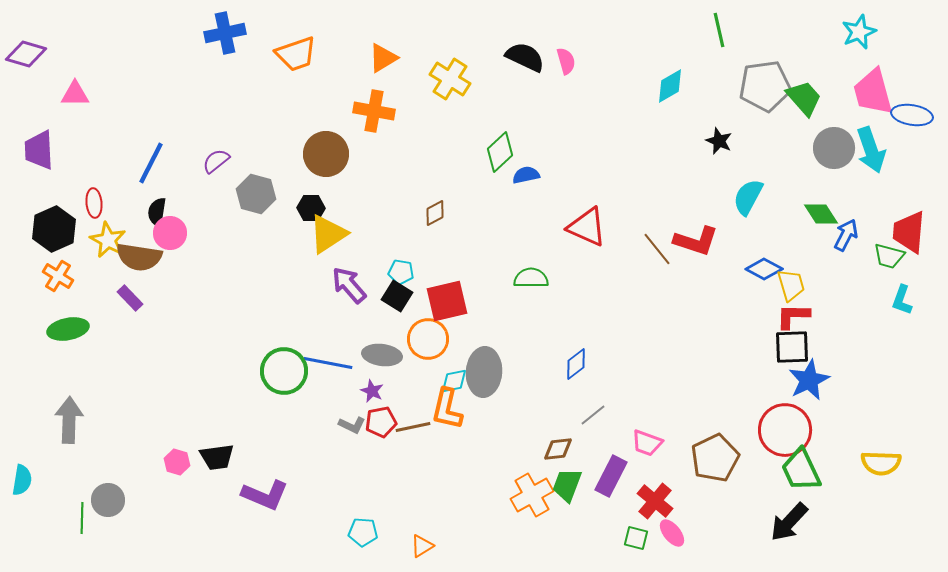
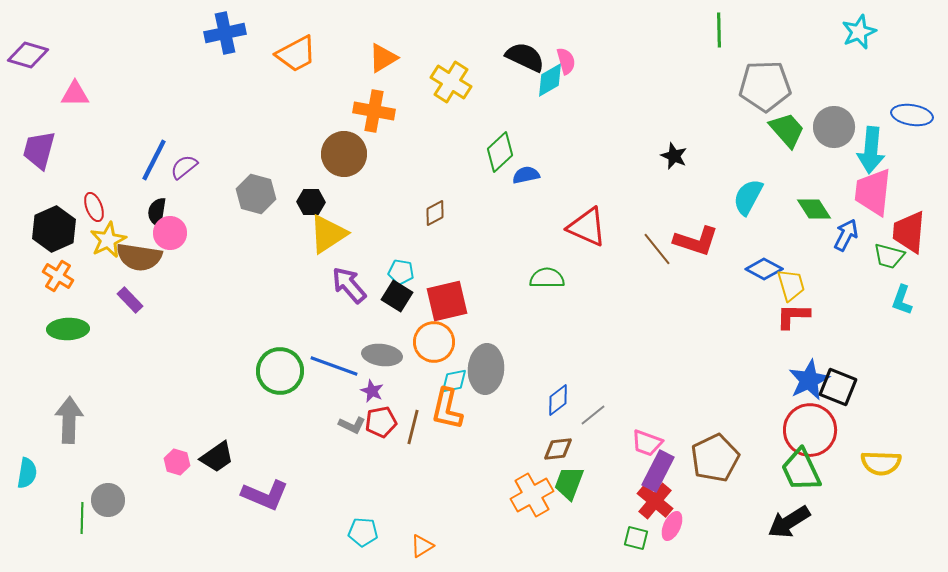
green line at (719, 30): rotated 12 degrees clockwise
purple diamond at (26, 54): moved 2 px right, 1 px down
orange trapezoid at (296, 54): rotated 9 degrees counterclockwise
yellow cross at (450, 79): moved 1 px right, 3 px down
cyan diamond at (670, 86): moved 120 px left, 6 px up
gray pentagon at (765, 86): rotated 6 degrees clockwise
pink trapezoid at (873, 92): moved 100 px down; rotated 21 degrees clockwise
green trapezoid at (804, 98): moved 17 px left, 32 px down
black star at (719, 141): moved 45 px left, 15 px down
gray circle at (834, 148): moved 21 px up
purple trapezoid at (39, 150): rotated 18 degrees clockwise
cyan arrow at (871, 150): rotated 24 degrees clockwise
brown circle at (326, 154): moved 18 px right
purple semicircle at (216, 161): moved 32 px left, 6 px down
blue line at (151, 163): moved 3 px right, 3 px up
red ellipse at (94, 203): moved 4 px down; rotated 16 degrees counterclockwise
black hexagon at (311, 208): moved 6 px up
green diamond at (821, 214): moved 7 px left, 5 px up
yellow star at (108, 240): rotated 18 degrees clockwise
green semicircle at (531, 278): moved 16 px right
purple rectangle at (130, 298): moved 2 px down
green ellipse at (68, 329): rotated 9 degrees clockwise
orange circle at (428, 339): moved 6 px right, 3 px down
black square at (792, 347): moved 46 px right, 40 px down; rotated 24 degrees clockwise
blue line at (328, 363): moved 6 px right, 3 px down; rotated 9 degrees clockwise
blue diamond at (576, 364): moved 18 px left, 36 px down
green circle at (284, 371): moved 4 px left
gray ellipse at (484, 372): moved 2 px right, 3 px up
brown line at (413, 427): rotated 64 degrees counterclockwise
red circle at (785, 430): moved 25 px right
black trapezoid at (217, 457): rotated 27 degrees counterclockwise
purple rectangle at (611, 476): moved 47 px right, 5 px up
cyan semicircle at (22, 480): moved 5 px right, 7 px up
green trapezoid at (567, 485): moved 2 px right, 2 px up
black arrow at (789, 522): rotated 15 degrees clockwise
pink ellipse at (672, 533): moved 7 px up; rotated 64 degrees clockwise
